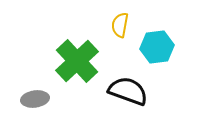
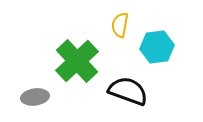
gray ellipse: moved 2 px up
